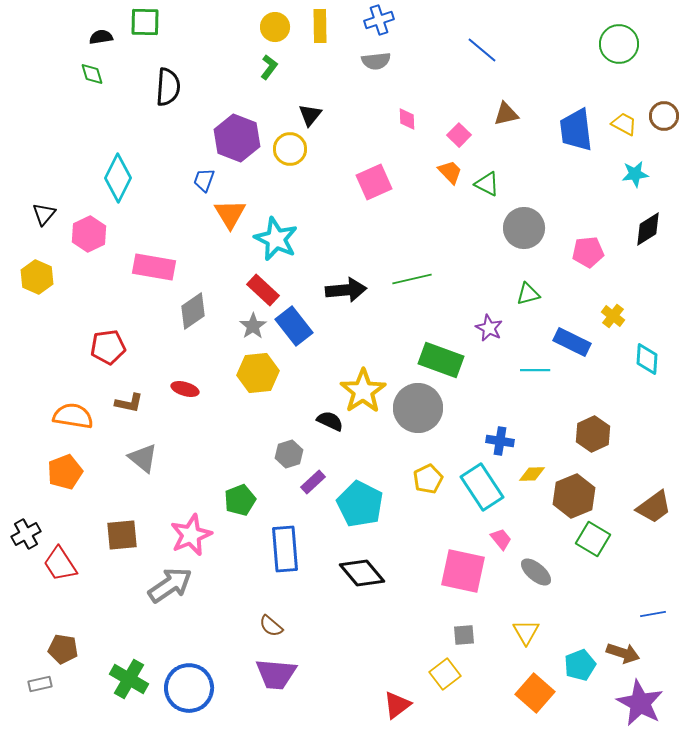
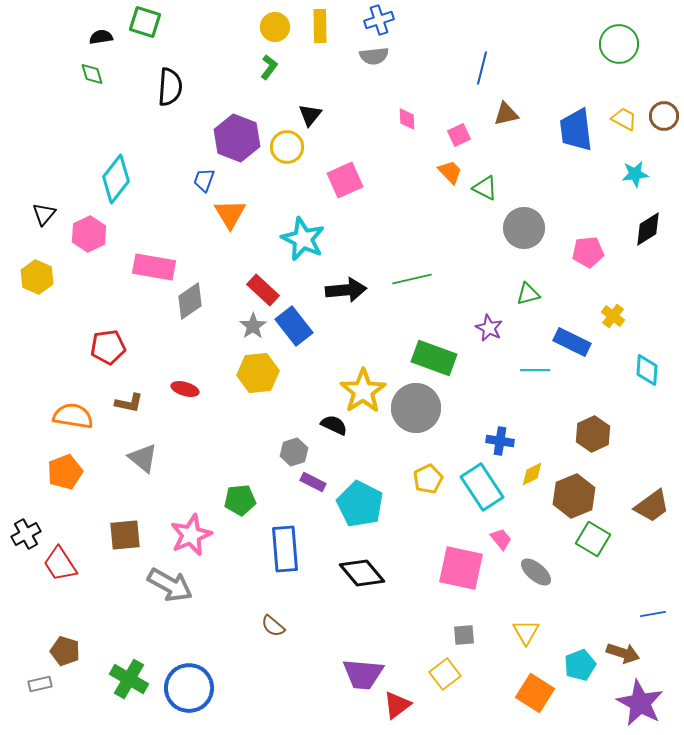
green square at (145, 22): rotated 16 degrees clockwise
blue line at (482, 50): moved 18 px down; rotated 64 degrees clockwise
gray semicircle at (376, 61): moved 2 px left, 5 px up
black semicircle at (168, 87): moved 2 px right
yellow trapezoid at (624, 124): moved 5 px up
pink square at (459, 135): rotated 20 degrees clockwise
yellow circle at (290, 149): moved 3 px left, 2 px up
cyan diamond at (118, 178): moved 2 px left, 1 px down; rotated 12 degrees clockwise
pink square at (374, 182): moved 29 px left, 2 px up
green triangle at (487, 184): moved 2 px left, 4 px down
cyan star at (276, 239): moved 27 px right
gray diamond at (193, 311): moved 3 px left, 10 px up
cyan diamond at (647, 359): moved 11 px down
green rectangle at (441, 360): moved 7 px left, 2 px up
gray circle at (418, 408): moved 2 px left
black semicircle at (330, 421): moved 4 px right, 4 px down
gray hexagon at (289, 454): moved 5 px right, 2 px up
yellow diamond at (532, 474): rotated 24 degrees counterclockwise
purple rectangle at (313, 482): rotated 70 degrees clockwise
green pentagon at (240, 500): rotated 16 degrees clockwise
brown trapezoid at (654, 507): moved 2 px left, 1 px up
brown square at (122, 535): moved 3 px right
pink square at (463, 571): moved 2 px left, 3 px up
gray arrow at (170, 585): rotated 63 degrees clockwise
brown semicircle at (271, 626): moved 2 px right
brown pentagon at (63, 649): moved 2 px right, 2 px down; rotated 8 degrees clockwise
purple trapezoid at (276, 674): moved 87 px right
orange square at (535, 693): rotated 9 degrees counterclockwise
